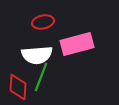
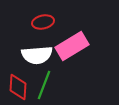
pink rectangle: moved 5 px left, 2 px down; rotated 16 degrees counterclockwise
green line: moved 3 px right, 8 px down
